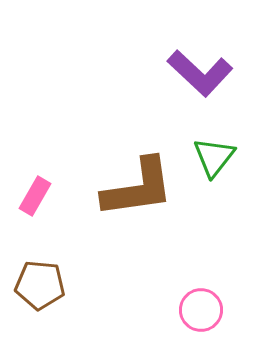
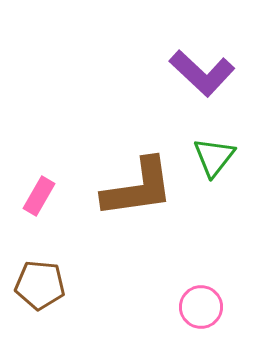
purple L-shape: moved 2 px right
pink rectangle: moved 4 px right
pink circle: moved 3 px up
